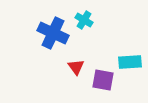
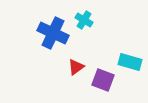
cyan rectangle: rotated 20 degrees clockwise
red triangle: rotated 30 degrees clockwise
purple square: rotated 10 degrees clockwise
